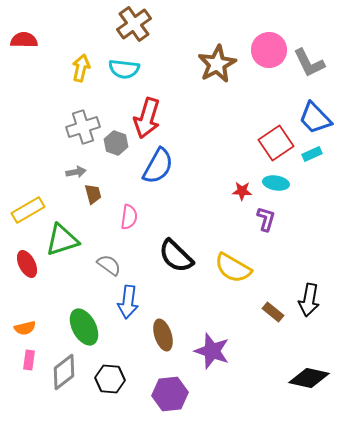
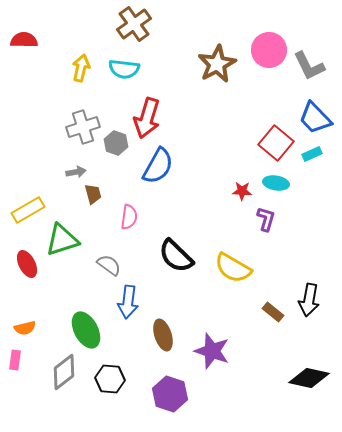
gray L-shape: moved 3 px down
red square: rotated 16 degrees counterclockwise
green ellipse: moved 2 px right, 3 px down
pink rectangle: moved 14 px left
purple hexagon: rotated 24 degrees clockwise
